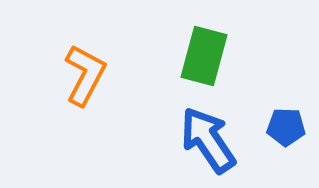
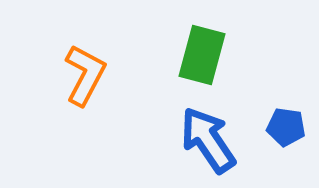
green rectangle: moved 2 px left, 1 px up
blue pentagon: rotated 6 degrees clockwise
